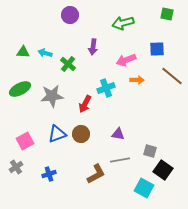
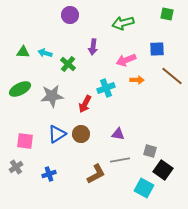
blue triangle: rotated 12 degrees counterclockwise
pink square: rotated 36 degrees clockwise
